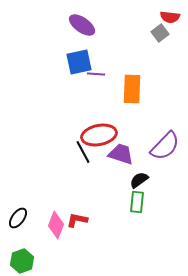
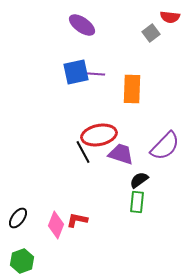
gray square: moved 9 px left
blue square: moved 3 px left, 10 px down
